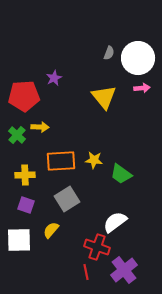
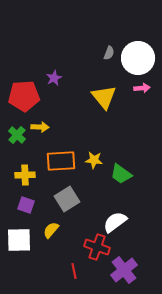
red line: moved 12 px left, 1 px up
